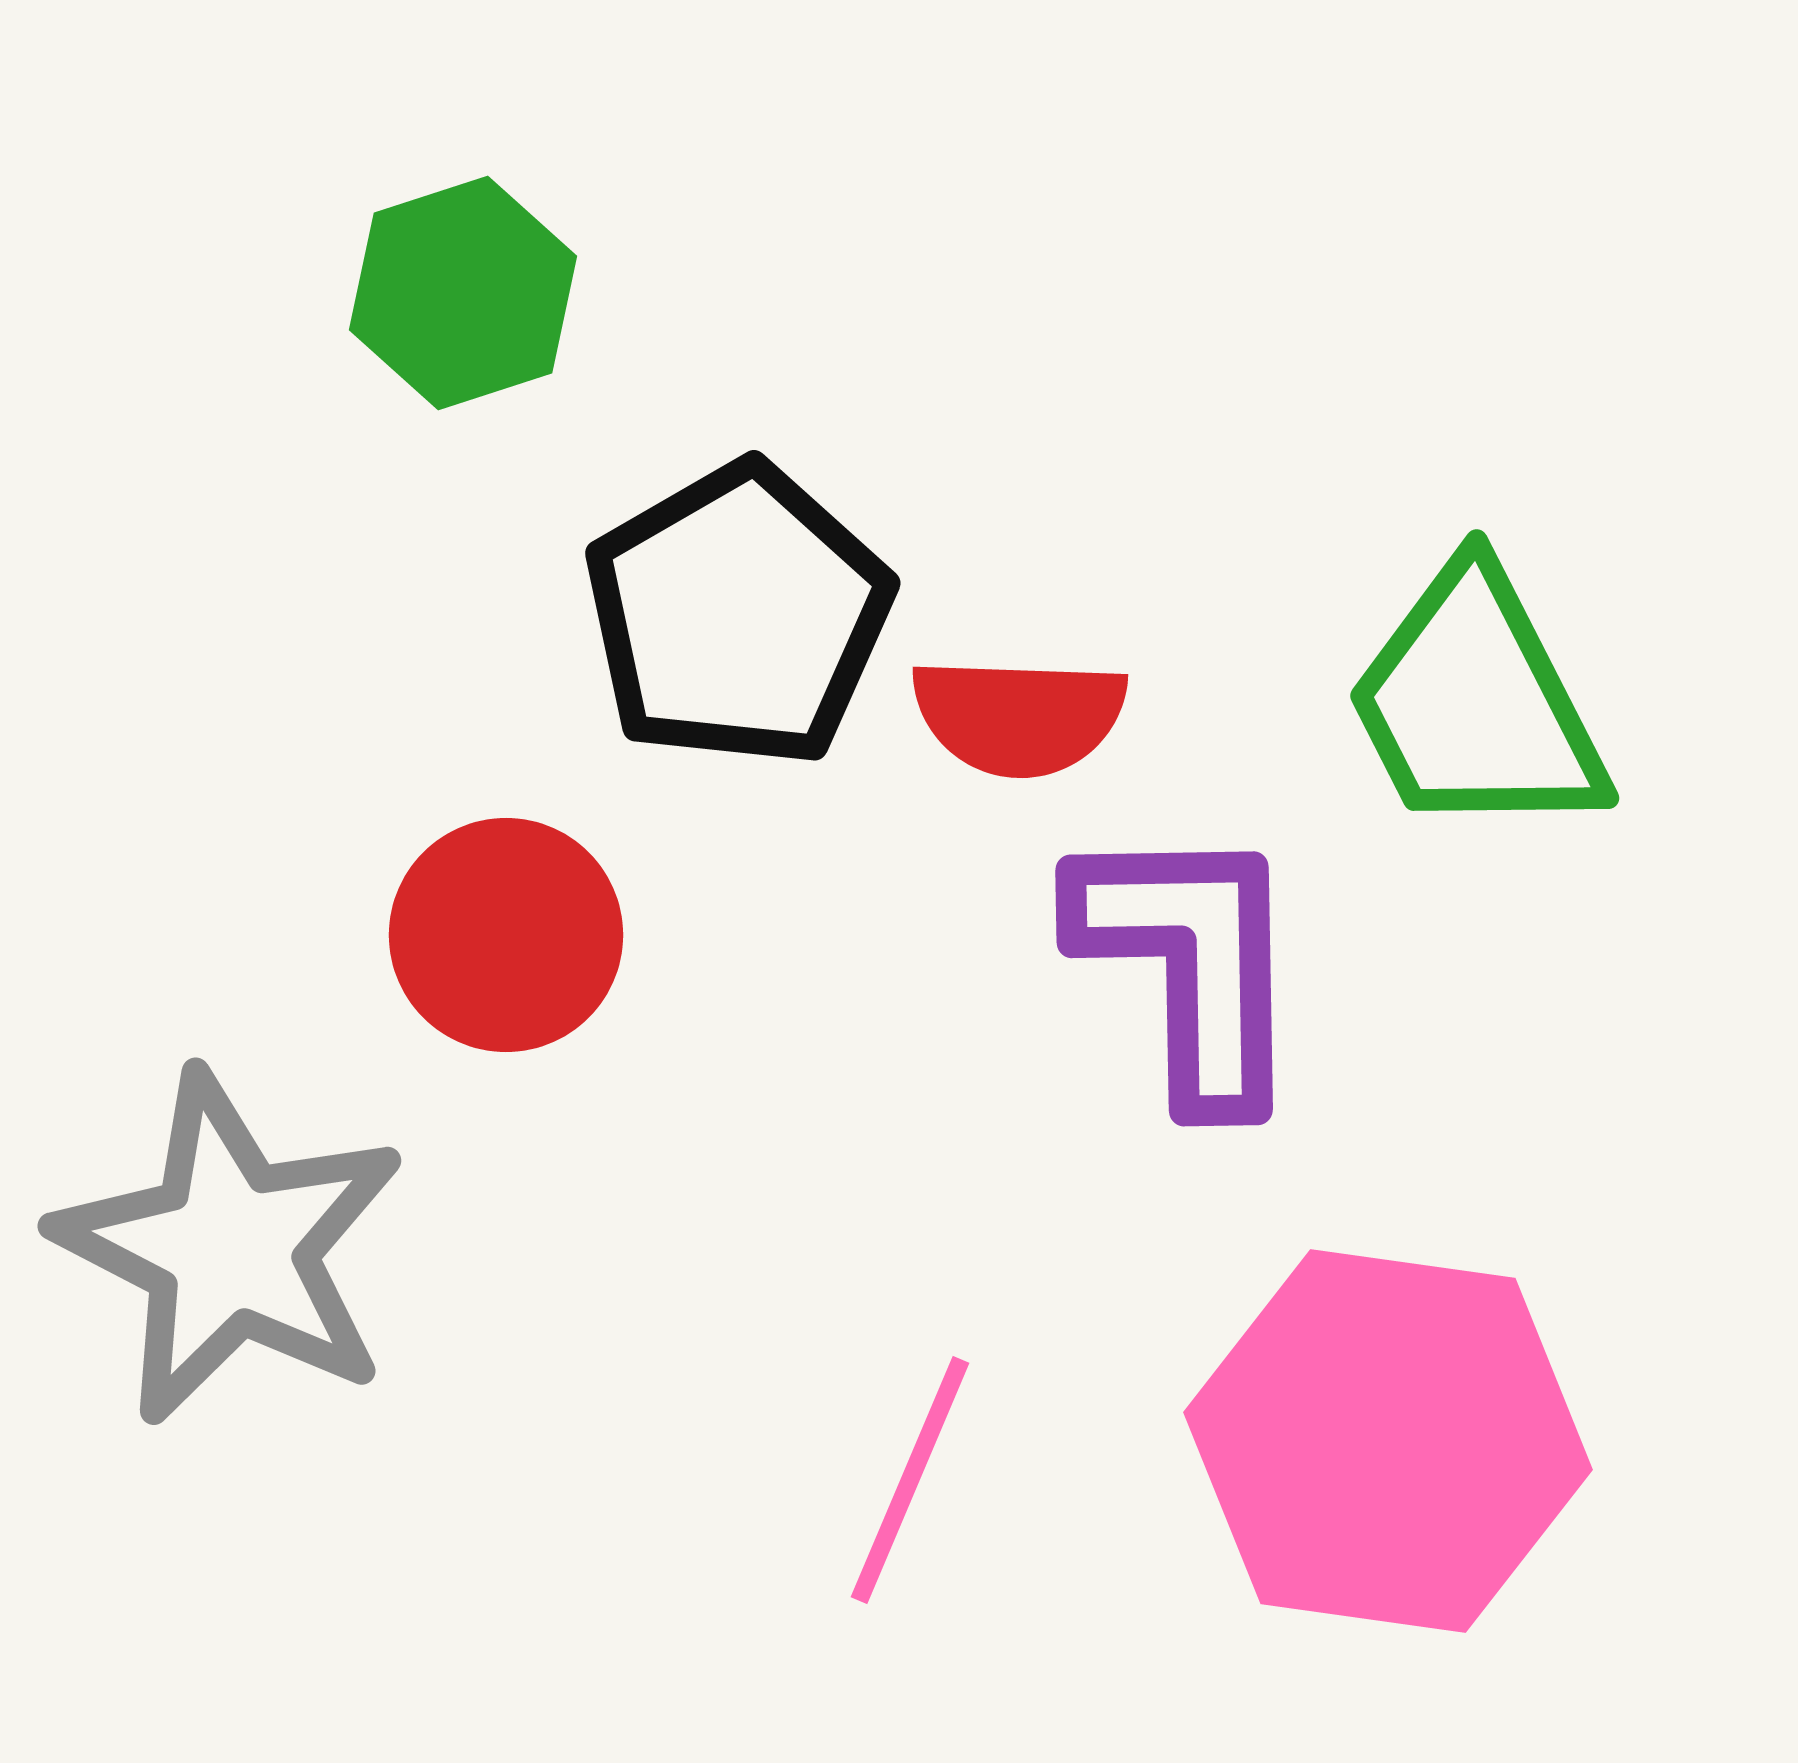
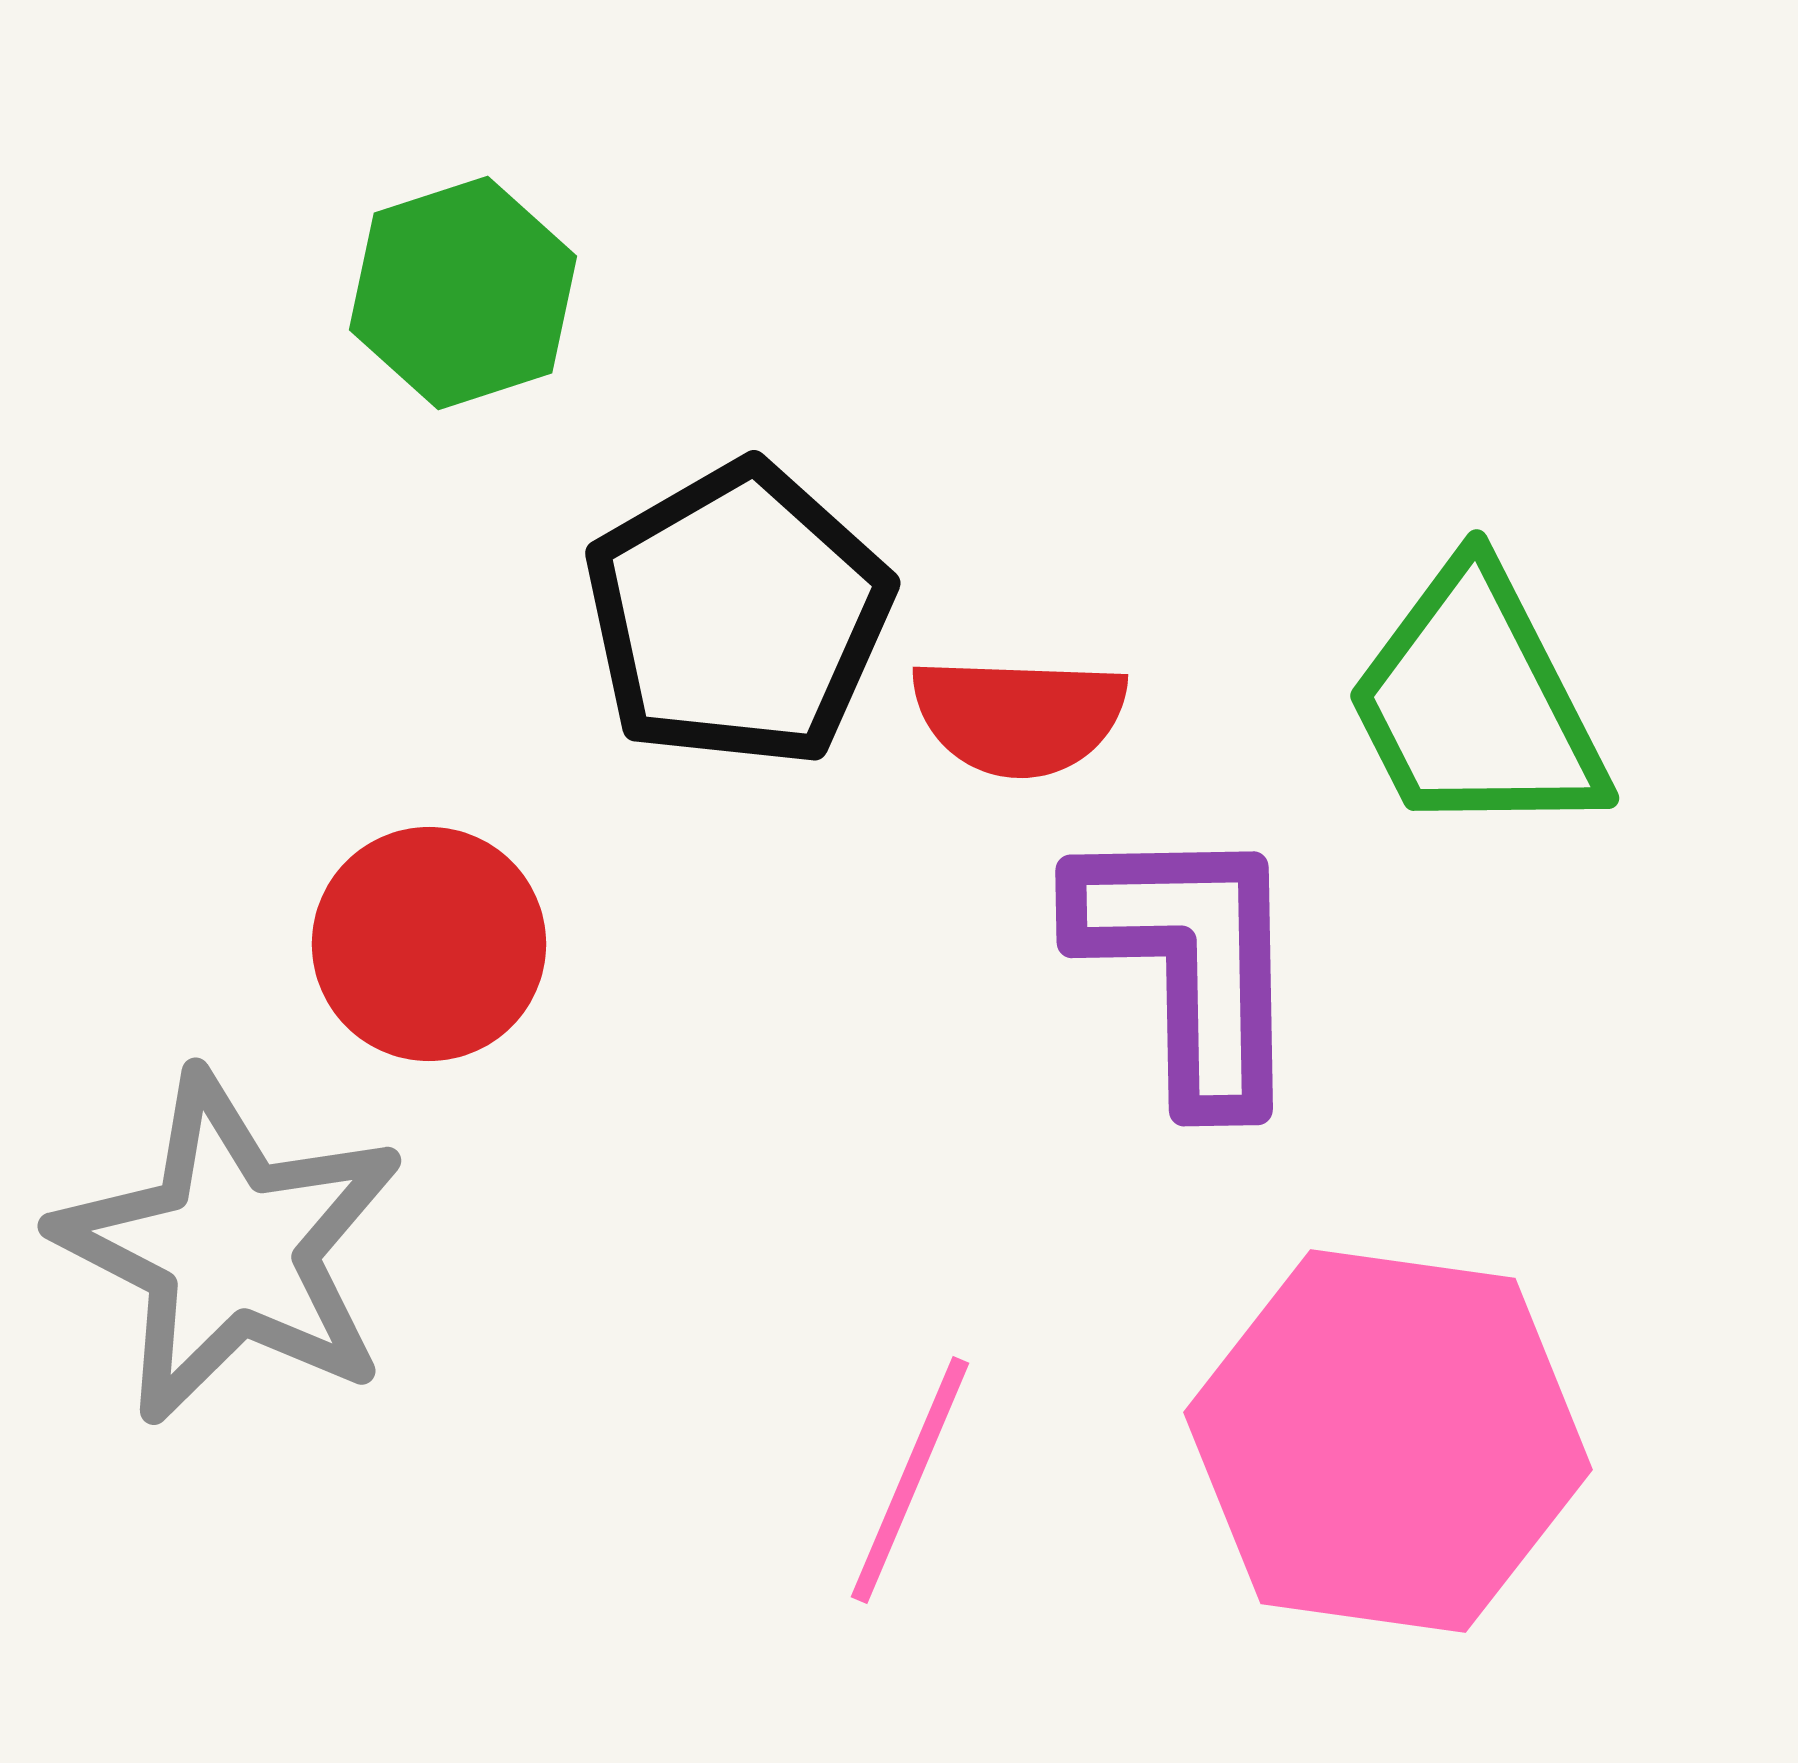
red circle: moved 77 px left, 9 px down
